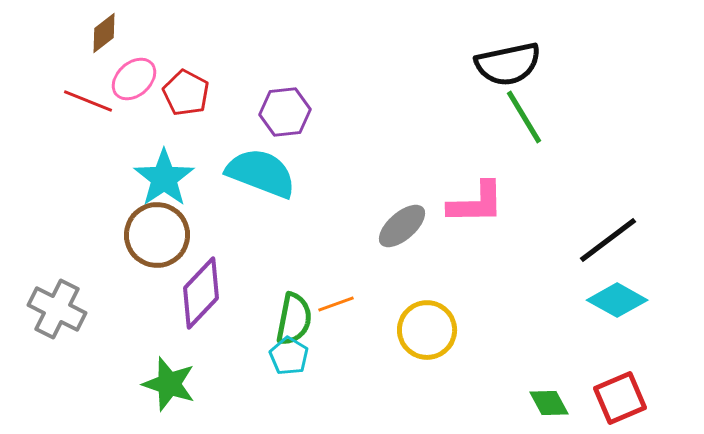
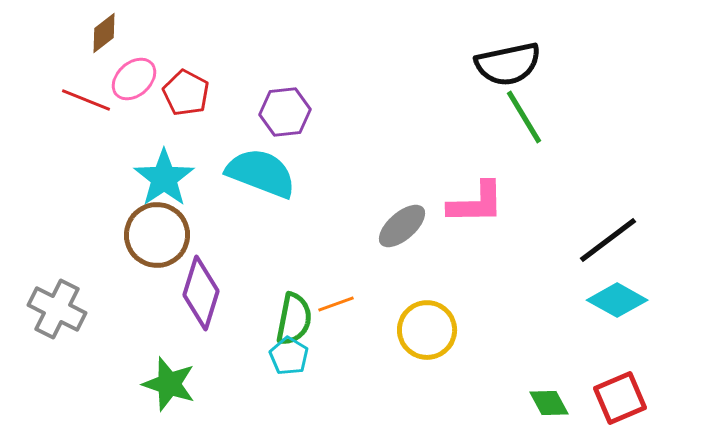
red line: moved 2 px left, 1 px up
purple diamond: rotated 26 degrees counterclockwise
